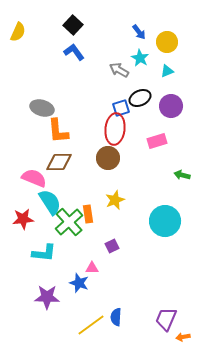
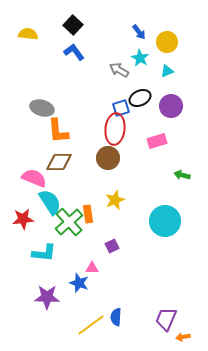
yellow semicircle: moved 10 px right, 2 px down; rotated 108 degrees counterclockwise
